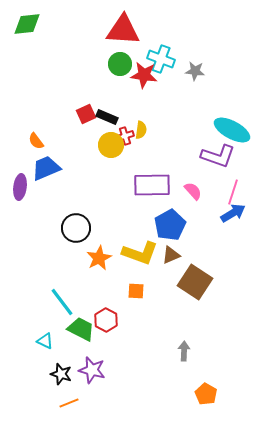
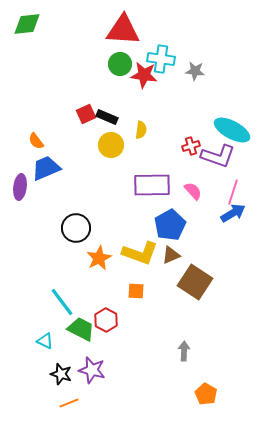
cyan cross: rotated 12 degrees counterclockwise
red cross: moved 66 px right, 10 px down
